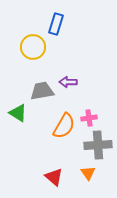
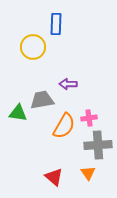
blue rectangle: rotated 15 degrees counterclockwise
purple arrow: moved 2 px down
gray trapezoid: moved 9 px down
green triangle: rotated 24 degrees counterclockwise
